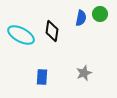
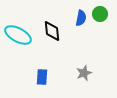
black diamond: rotated 15 degrees counterclockwise
cyan ellipse: moved 3 px left
